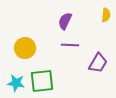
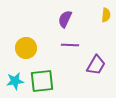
purple semicircle: moved 2 px up
yellow circle: moved 1 px right
purple trapezoid: moved 2 px left, 2 px down
cyan star: moved 1 px left, 2 px up; rotated 18 degrees counterclockwise
